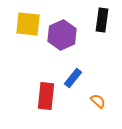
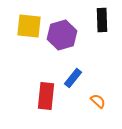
black rectangle: rotated 10 degrees counterclockwise
yellow square: moved 1 px right, 2 px down
purple hexagon: rotated 8 degrees clockwise
